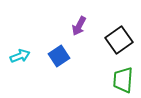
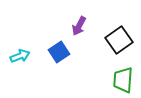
blue square: moved 4 px up
